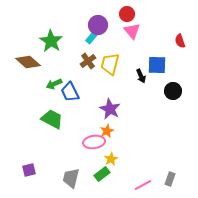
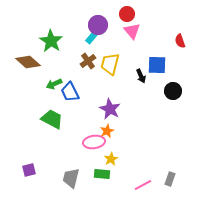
green rectangle: rotated 42 degrees clockwise
